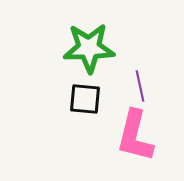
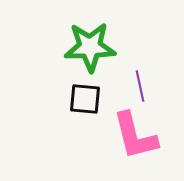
green star: moved 1 px right, 1 px up
pink L-shape: rotated 28 degrees counterclockwise
